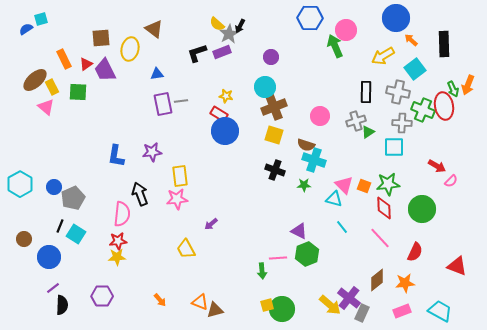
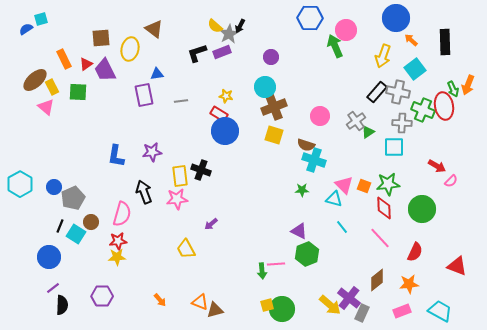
yellow semicircle at (217, 24): moved 2 px left, 2 px down
black rectangle at (444, 44): moved 1 px right, 2 px up
yellow arrow at (383, 56): rotated 40 degrees counterclockwise
black rectangle at (366, 92): moved 11 px right; rotated 40 degrees clockwise
purple rectangle at (163, 104): moved 19 px left, 9 px up
gray cross at (356, 121): rotated 18 degrees counterclockwise
black cross at (275, 170): moved 74 px left
green star at (304, 185): moved 2 px left, 5 px down
black arrow at (140, 194): moved 4 px right, 2 px up
pink semicircle at (122, 214): rotated 10 degrees clockwise
brown circle at (24, 239): moved 67 px right, 17 px up
pink line at (278, 258): moved 2 px left, 6 px down
orange star at (405, 283): moved 4 px right, 1 px down
